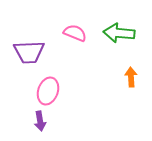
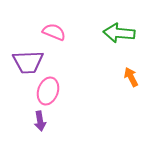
pink semicircle: moved 21 px left, 1 px up
purple trapezoid: moved 1 px left, 10 px down
orange arrow: rotated 24 degrees counterclockwise
